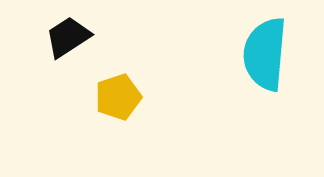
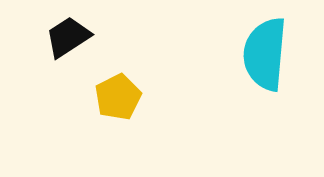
yellow pentagon: rotated 9 degrees counterclockwise
